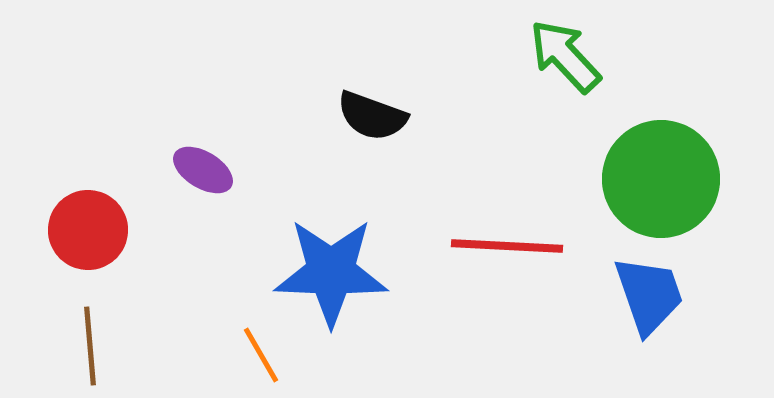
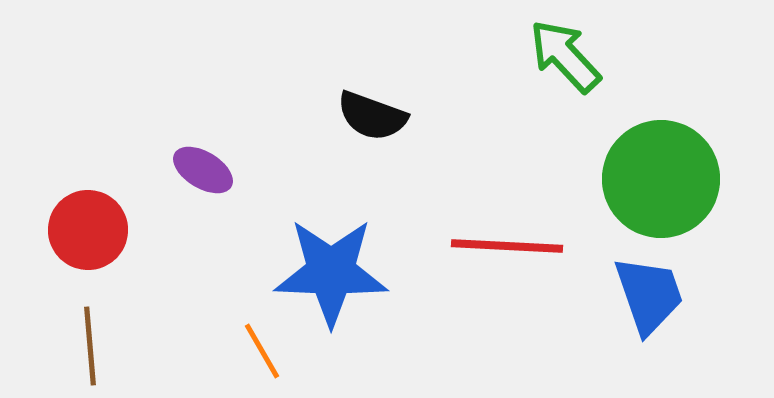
orange line: moved 1 px right, 4 px up
